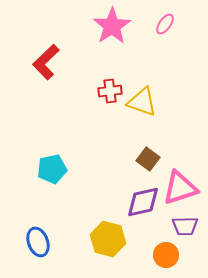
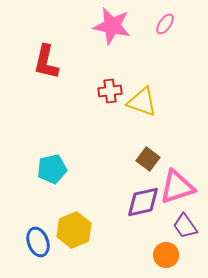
pink star: rotated 27 degrees counterclockwise
red L-shape: rotated 33 degrees counterclockwise
pink triangle: moved 3 px left, 1 px up
purple trapezoid: rotated 56 degrees clockwise
yellow hexagon: moved 34 px left, 9 px up; rotated 24 degrees clockwise
